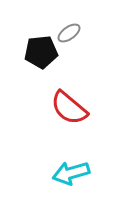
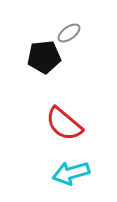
black pentagon: moved 3 px right, 5 px down
red semicircle: moved 5 px left, 16 px down
